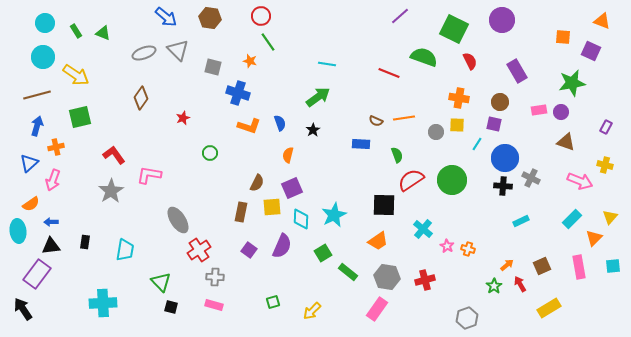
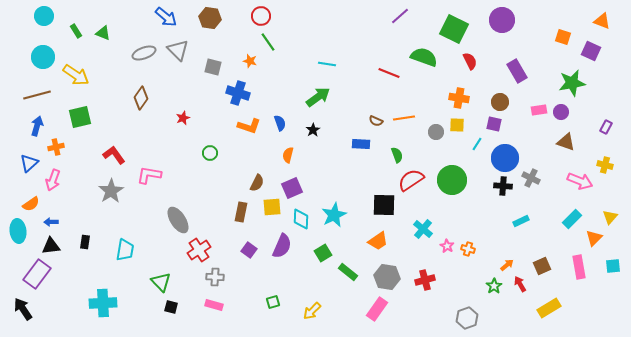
cyan circle at (45, 23): moved 1 px left, 7 px up
orange square at (563, 37): rotated 14 degrees clockwise
